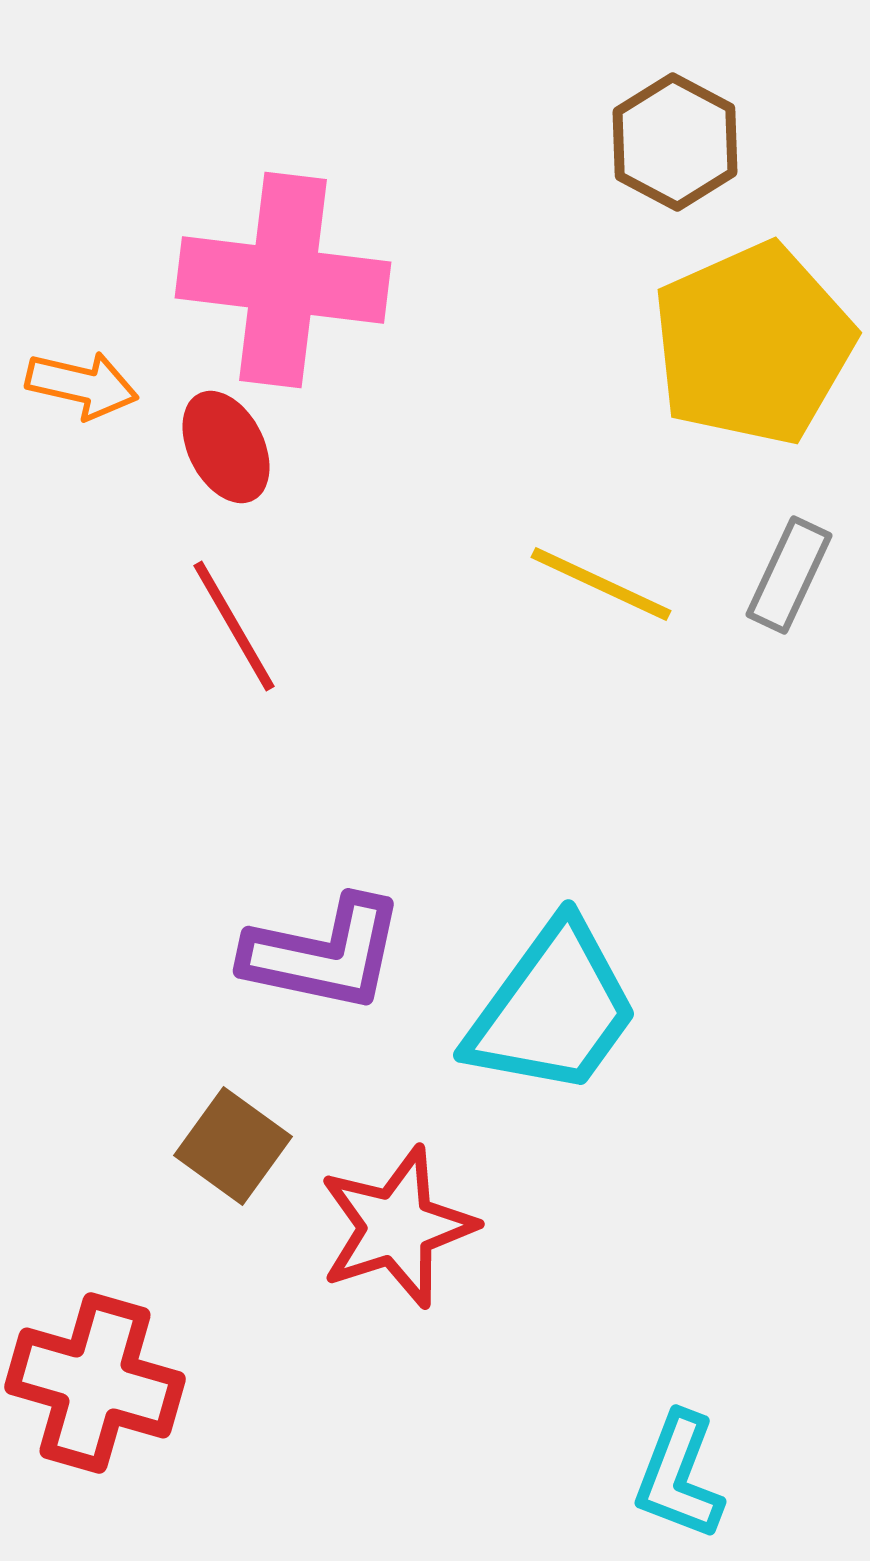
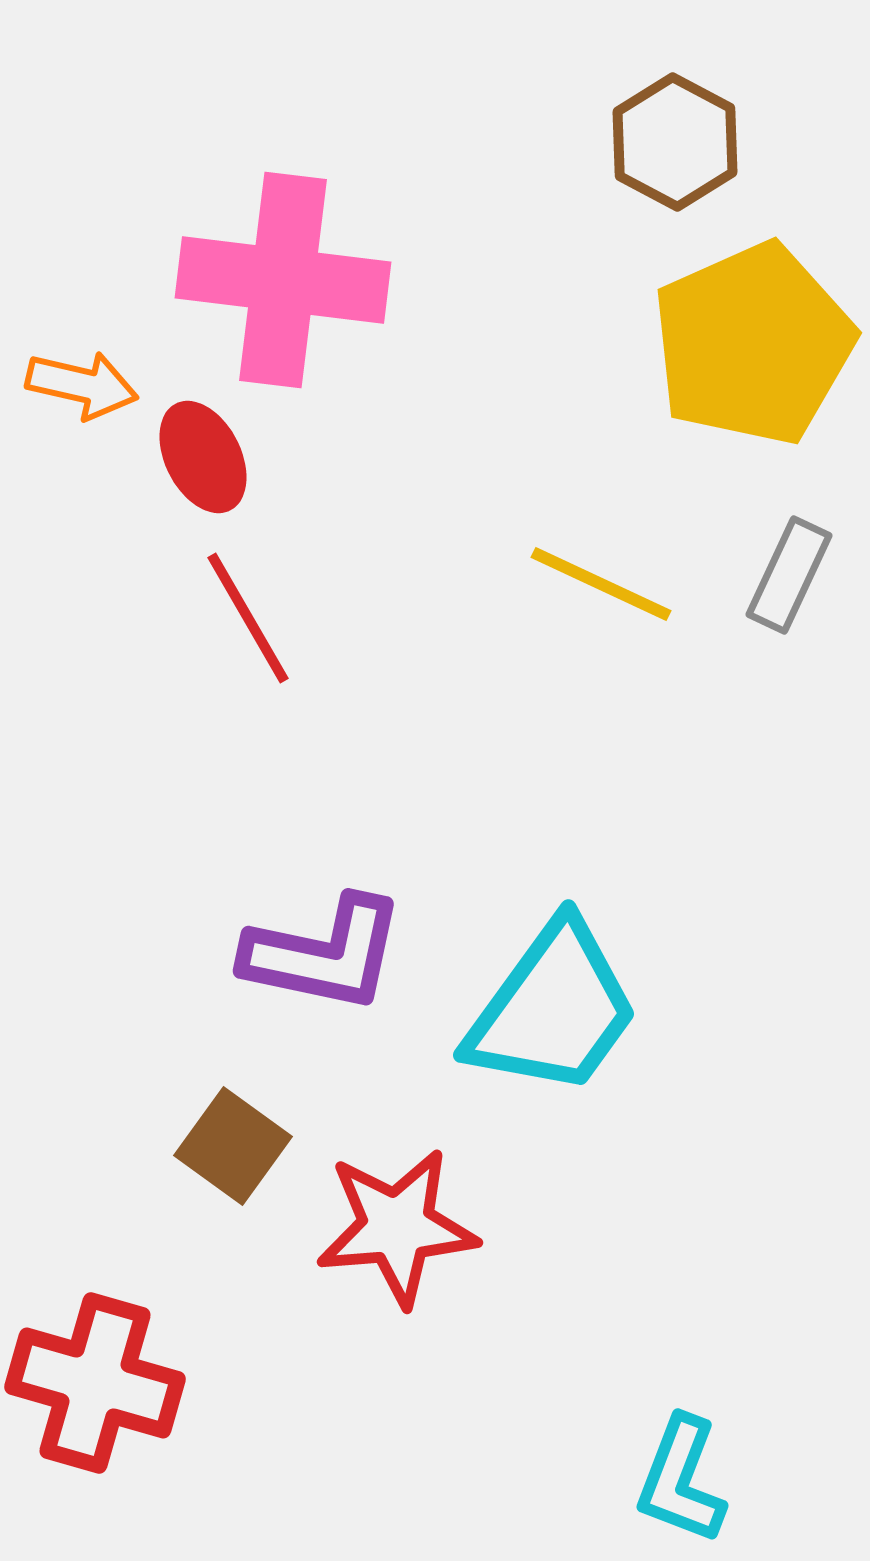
red ellipse: moved 23 px left, 10 px down
red line: moved 14 px right, 8 px up
red star: rotated 13 degrees clockwise
cyan L-shape: moved 2 px right, 4 px down
